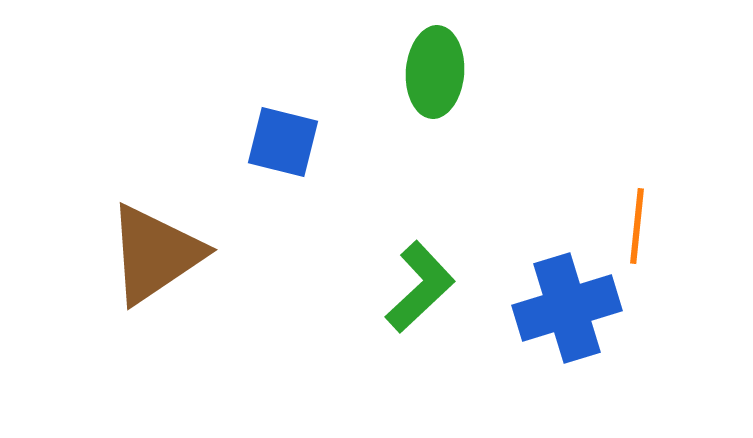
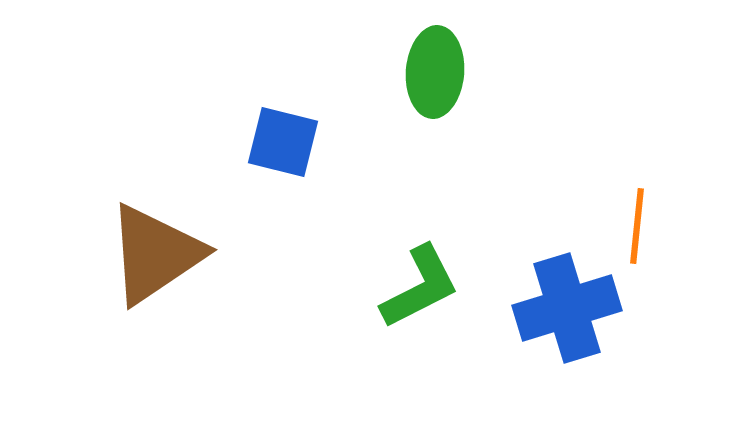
green L-shape: rotated 16 degrees clockwise
